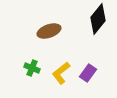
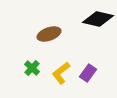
black diamond: rotated 64 degrees clockwise
brown ellipse: moved 3 px down
green cross: rotated 21 degrees clockwise
